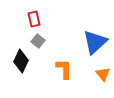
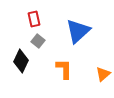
blue triangle: moved 17 px left, 11 px up
orange triangle: rotated 28 degrees clockwise
